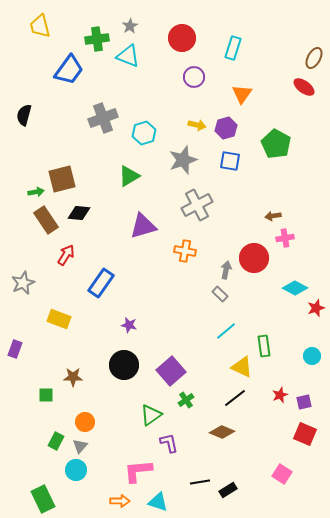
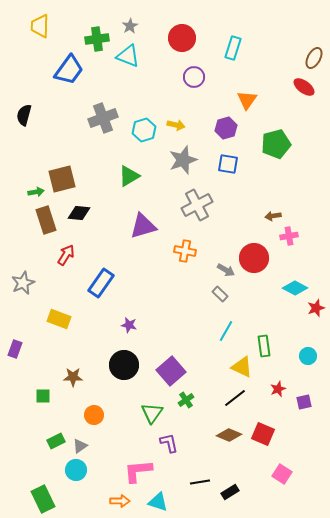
yellow trapezoid at (40, 26): rotated 15 degrees clockwise
orange triangle at (242, 94): moved 5 px right, 6 px down
yellow arrow at (197, 125): moved 21 px left
cyan hexagon at (144, 133): moved 3 px up
green pentagon at (276, 144): rotated 28 degrees clockwise
blue square at (230, 161): moved 2 px left, 3 px down
brown rectangle at (46, 220): rotated 16 degrees clockwise
pink cross at (285, 238): moved 4 px right, 2 px up
gray arrow at (226, 270): rotated 108 degrees clockwise
cyan line at (226, 331): rotated 20 degrees counterclockwise
cyan circle at (312, 356): moved 4 px left
green square at (46, 395): moved 3 px left, 1 px down
red star at (280, 395): moved 2 px left, 6 px up
green triangle at (151, 415): moved 1 px right, 2 px up; rotated 20 degrees counterclockwise
orange circle at (85, 422): moved 9 px right, 7 px up
brown diamond at (222, 432): moved 7 px right, 3 px down
red square at (305, 434): moved 42 px left
green rectangle at (56, 441): rotated 36 degrees clockwise
gray triangle at (80, 446): rotated 14 degrees clockwise
black rectangle at (228, 490): moved 2 px right, 2 px down
